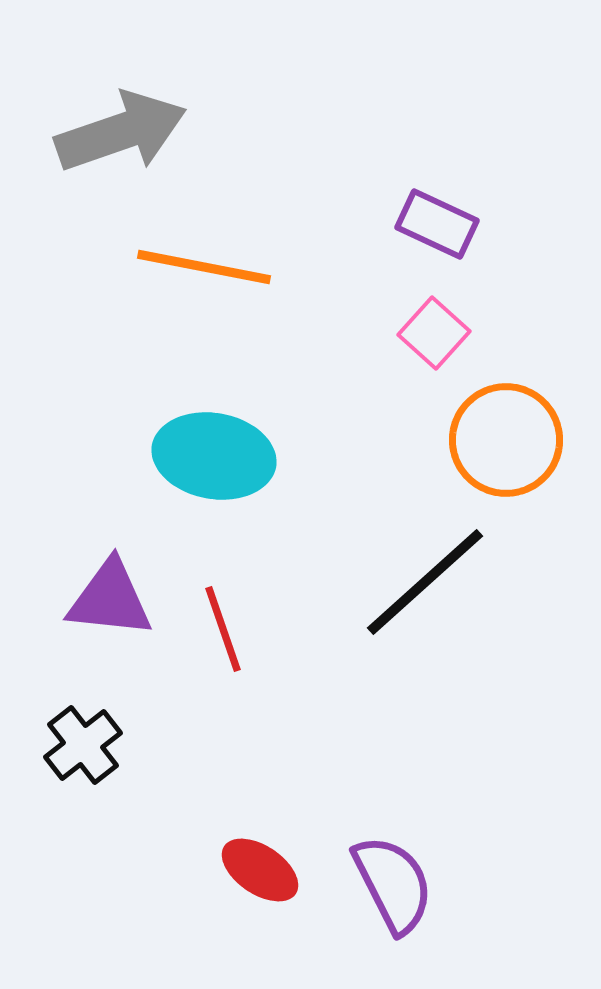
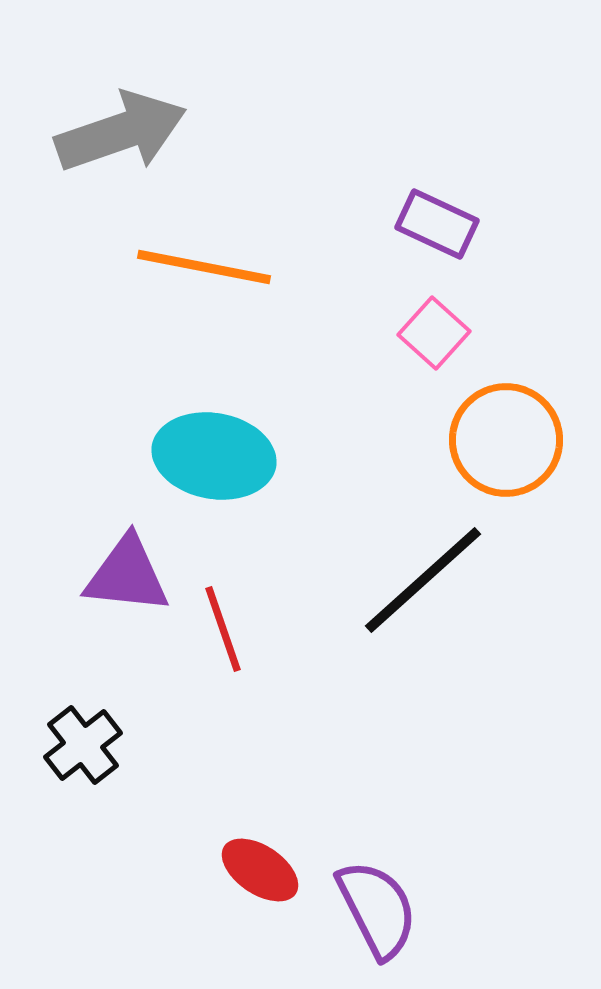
black line: moved 2 px left, 2 px up
purple triangle: moved 17 px right, 24 px up
purple semicircle: moved 16 px left, 25 px down
